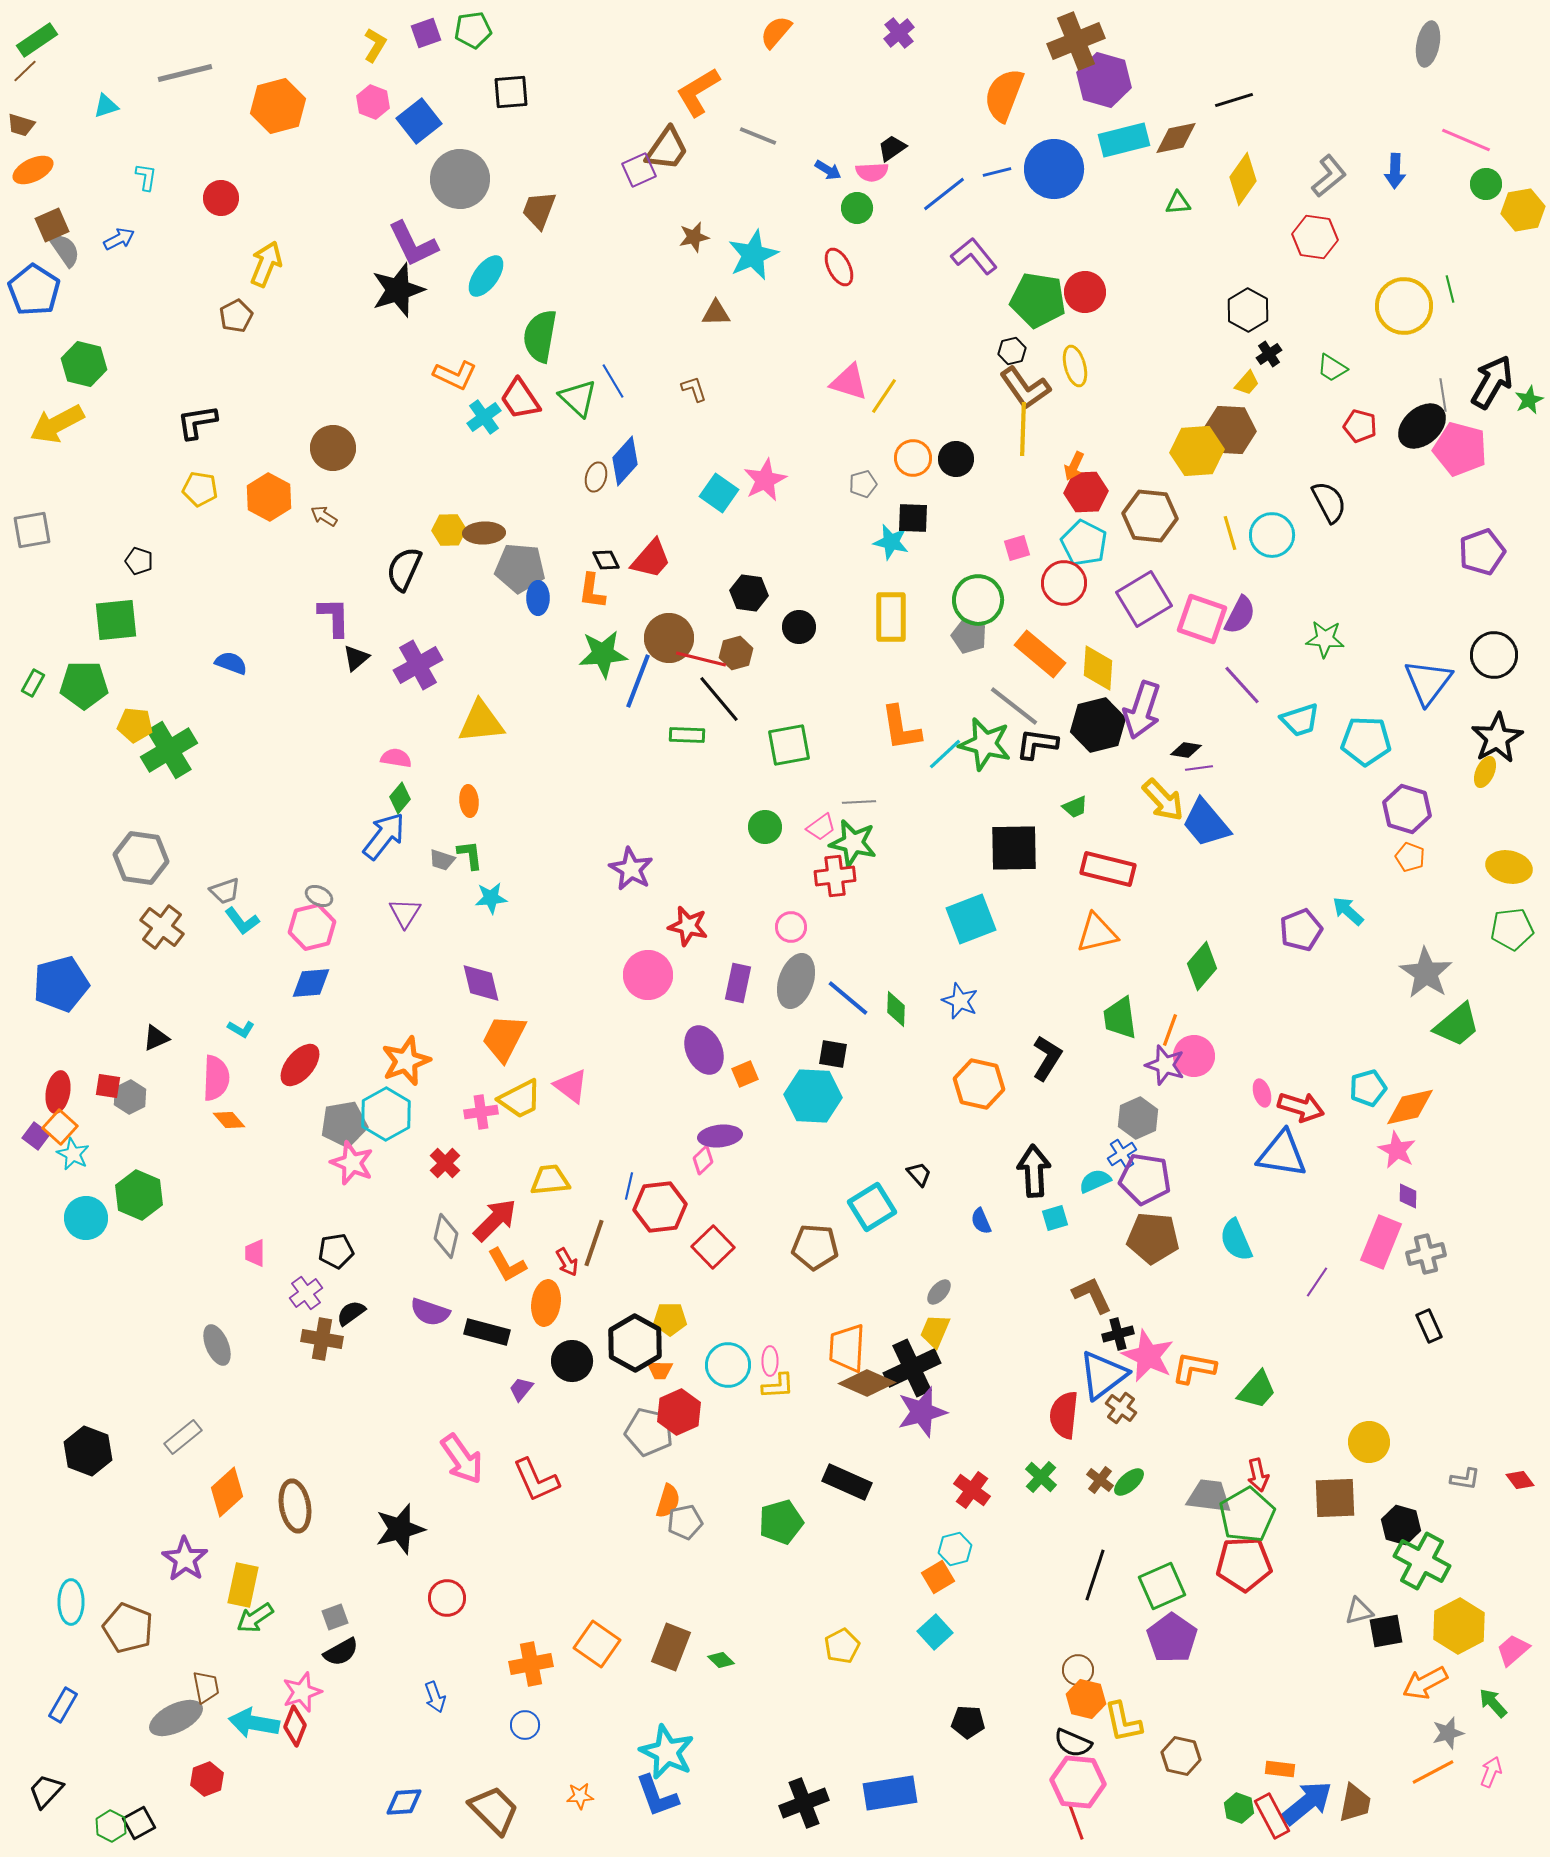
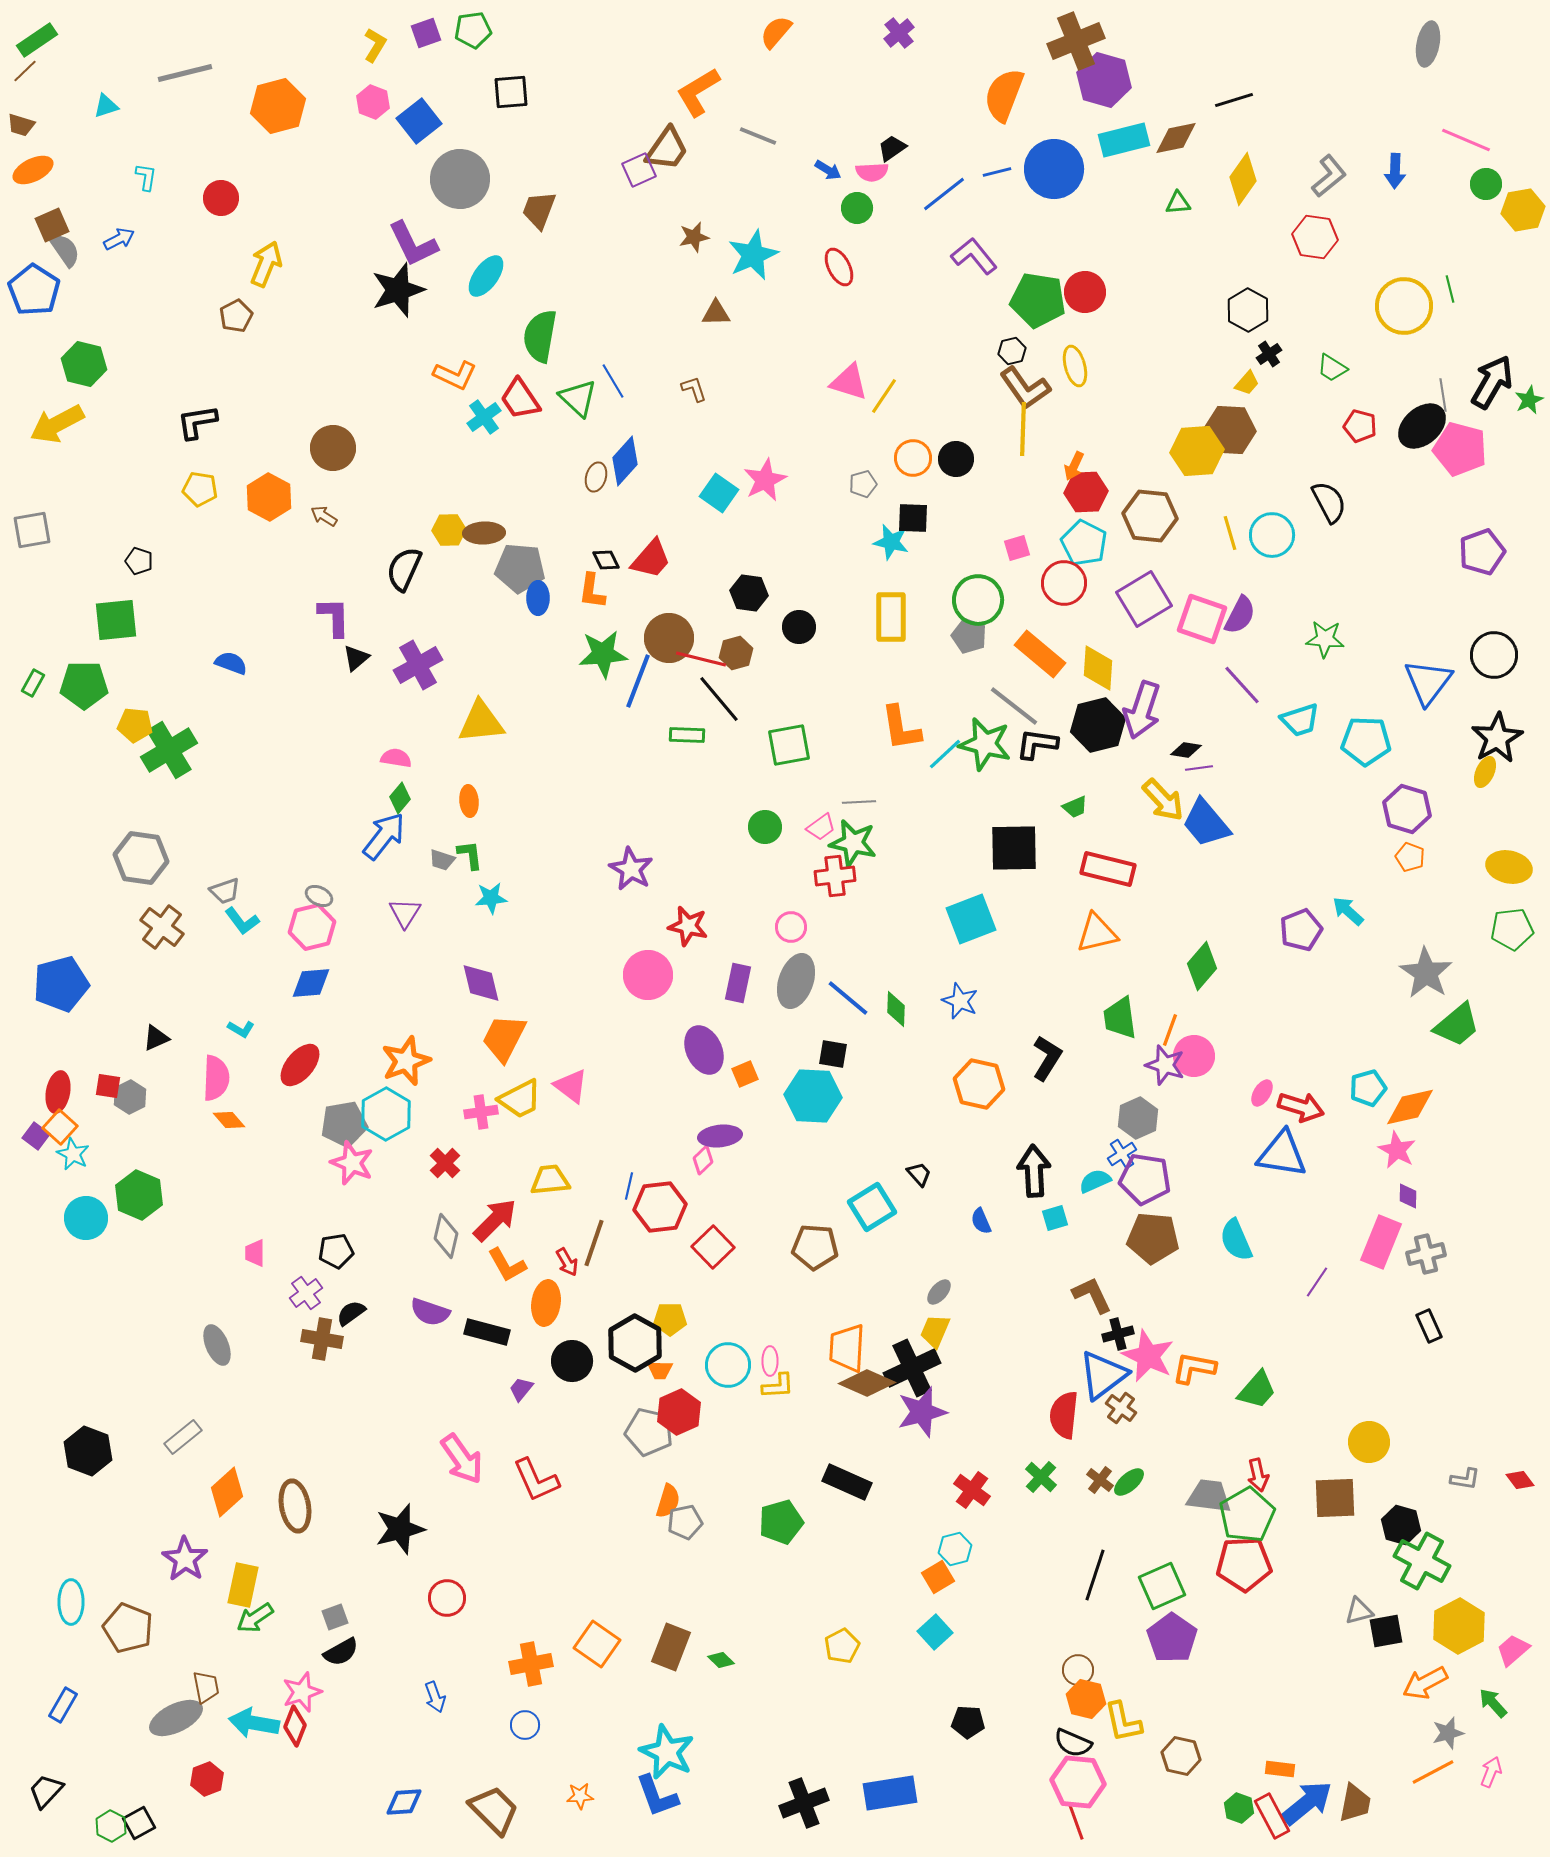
pink ellipse at (1262, 1093): rotated 48 degrees clockwise
